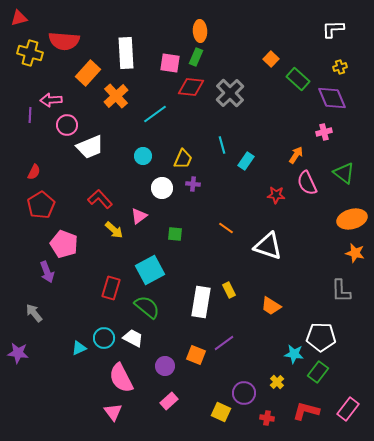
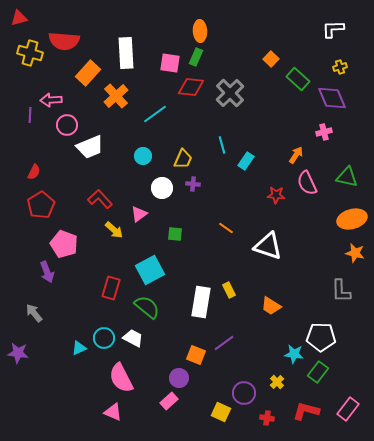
green triangle at (344, 173): moved 3 px right, 4 px down; rotated 25 degrees counterclockwise
pink triangle at (139, 216): moved 2 px up
purple circle at (165, 366): moved 14 px right, 12 px down
pink triangle at (113, 412): rotated 30 degrees counterclockwise
